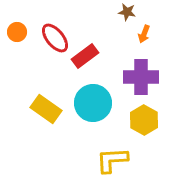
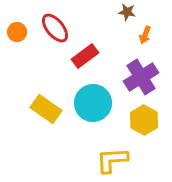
orange arrow: moved 1 px right, 1 px down
red ellipse: moved 10 px up
purple cross: rotated 32 degrees counterclockwise
